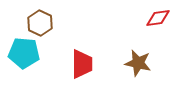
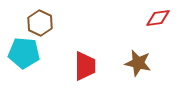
red trapezoid: moved 3 px right, 2 px down
